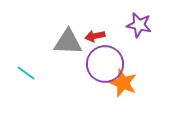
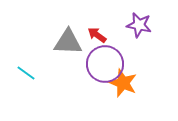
red arrow: moved 2 px right, 1 px up; rotated 48 degrees clockwise
